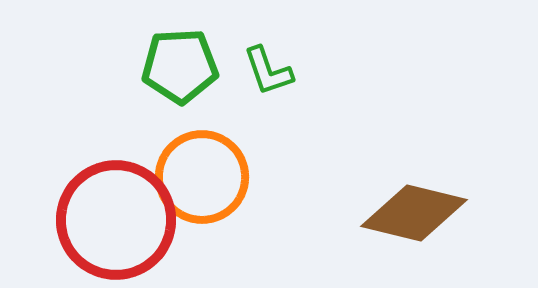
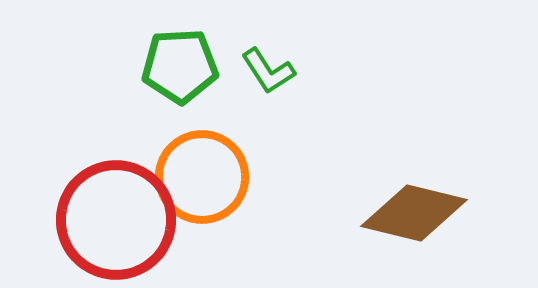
green L-shape: rotated 14 degrees counterclockwise
